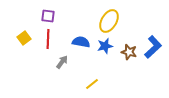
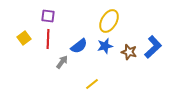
blue semicircle: moved 2 px left, 4 px down; rotated 132 degrees clockwise
